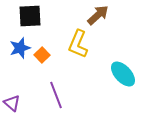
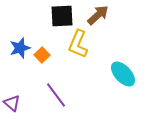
black square: moved 32 px right
purple line: rotated 16 degrees counterclockwise
